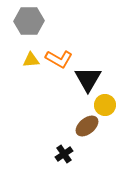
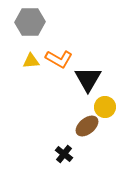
gray hexagon: moved 1 px right, 1 px down
yellow triangle: moved 1 px down
yellow circle: moved 2 px down
black cross: rotated 18 degrees counterclockwise
